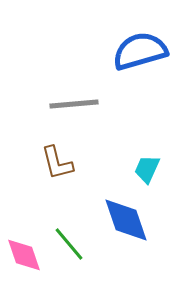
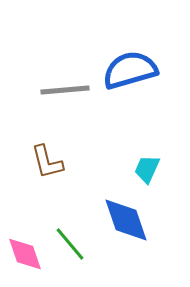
blue semicircle: moved 10 px left, 19 px down
gray line: moved 9 px left, 14 px up
brown L-shape: moved 10 px left, 1 px up
green line: moved 1 px right
pink diamond: moved 1 px right, 1 px up
